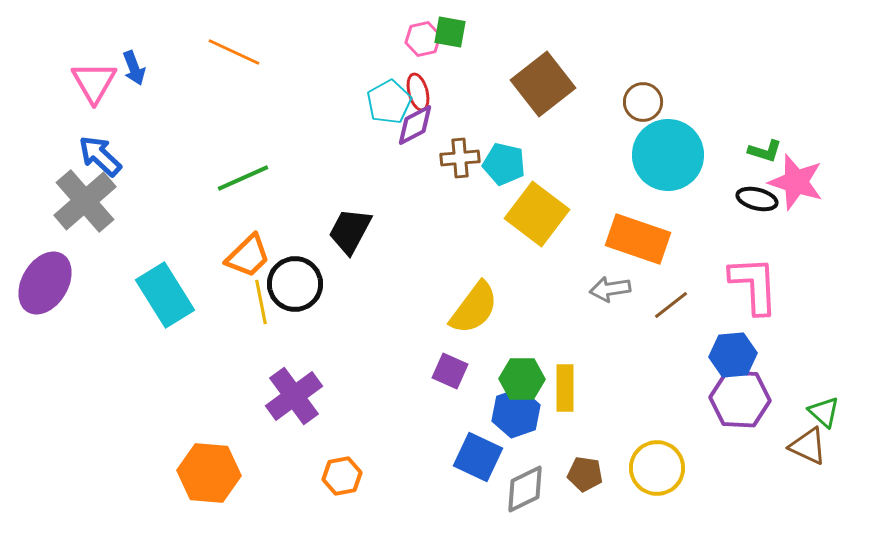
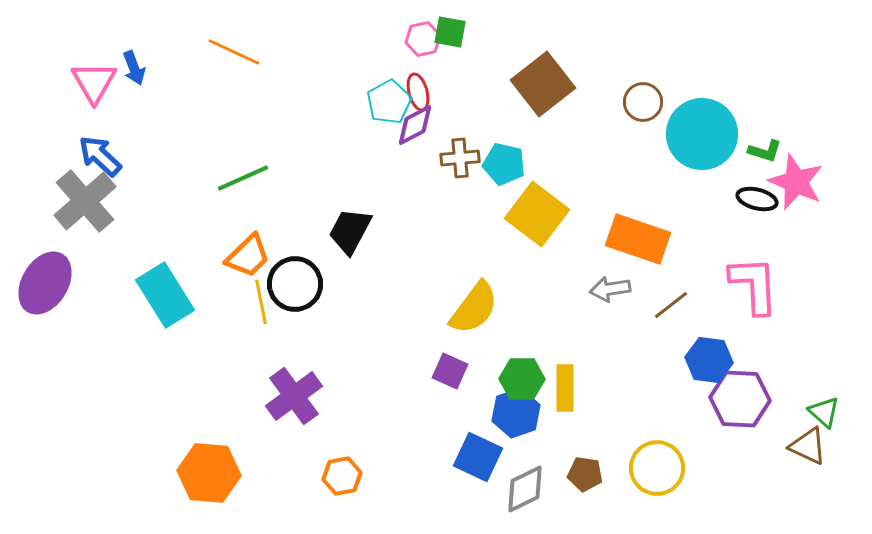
cyan circle at (668, 155): moved 34 px right, 21 px up
pink star at (796, 182): rotated 6 degrees clockwise
blue hexagon at (733, 355): moved 24 px left, 5 px down; rotated 12 degrees clockwise
